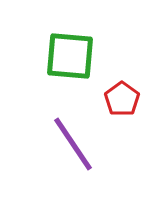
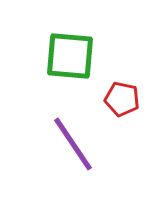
red pentagon: rotated 24 degrees counterclockwise
